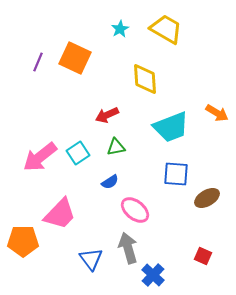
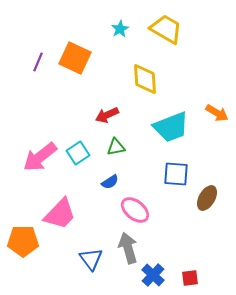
brown ellipse: rotated 30 degrees counterclockwise
red square: moved 13 px left, 22 px down; rotated 30 degrees counterclockwise
